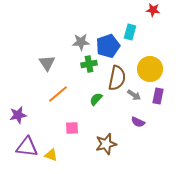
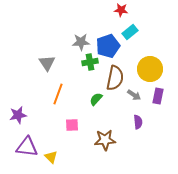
red star: moved 32 px left
cyan rectangle: rotated 35 degrees clockwise
green cross: moved 1 px right, 2 px up
brown semicircle: moved 2 px left
orange line: rotated 30 degrees counterclockwise
purple semicircle: rotated 120 degrees counterclockwise
pink square: moved 3 px up
brown star: moved 1 px left, 4 px up; rotated 10 degrees clockwise
yellow triangle: moved 2 px down; rotated 24 degrees clockwise
